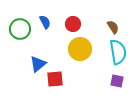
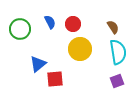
blue semicircle: moved 5 px right
purple square: rotated 32 degrees counterclockwise
